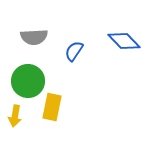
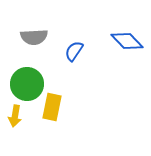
blue diamond: moved 3 px right
green circle: moved 1 px left, 3 px down
